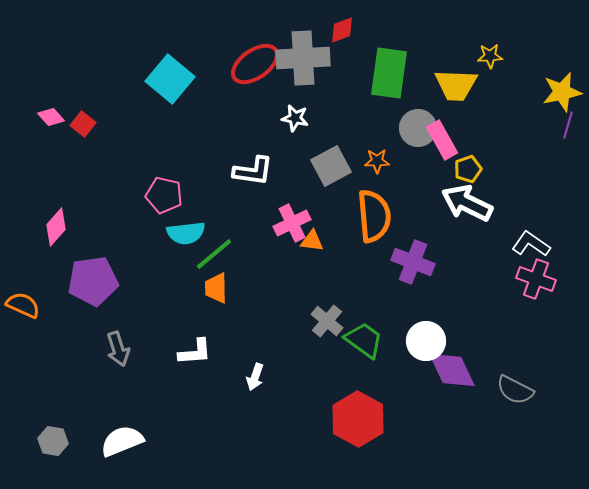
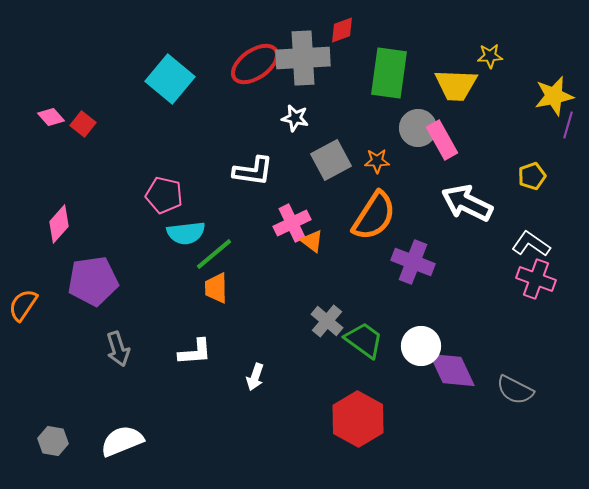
yellow star at (562, 92): moved 8 px left, 4 px down
gray square at (331, 166): moved 6 px up
yellow pentagon at (468, 169): moved 64 px right, 7 px down
orange semicircle at (374, 216): rotated 38 degrees clockwise
pink diamond at (56, 227): moved 3 px right, 3 px up
orange triangle at (312, 241): rotated 30 degrees clockwise
orange semicircle at (23, 305): rotated 80 degrees counterclockwise
white circle at (426, 341): moved 5 px left, 5 px down
